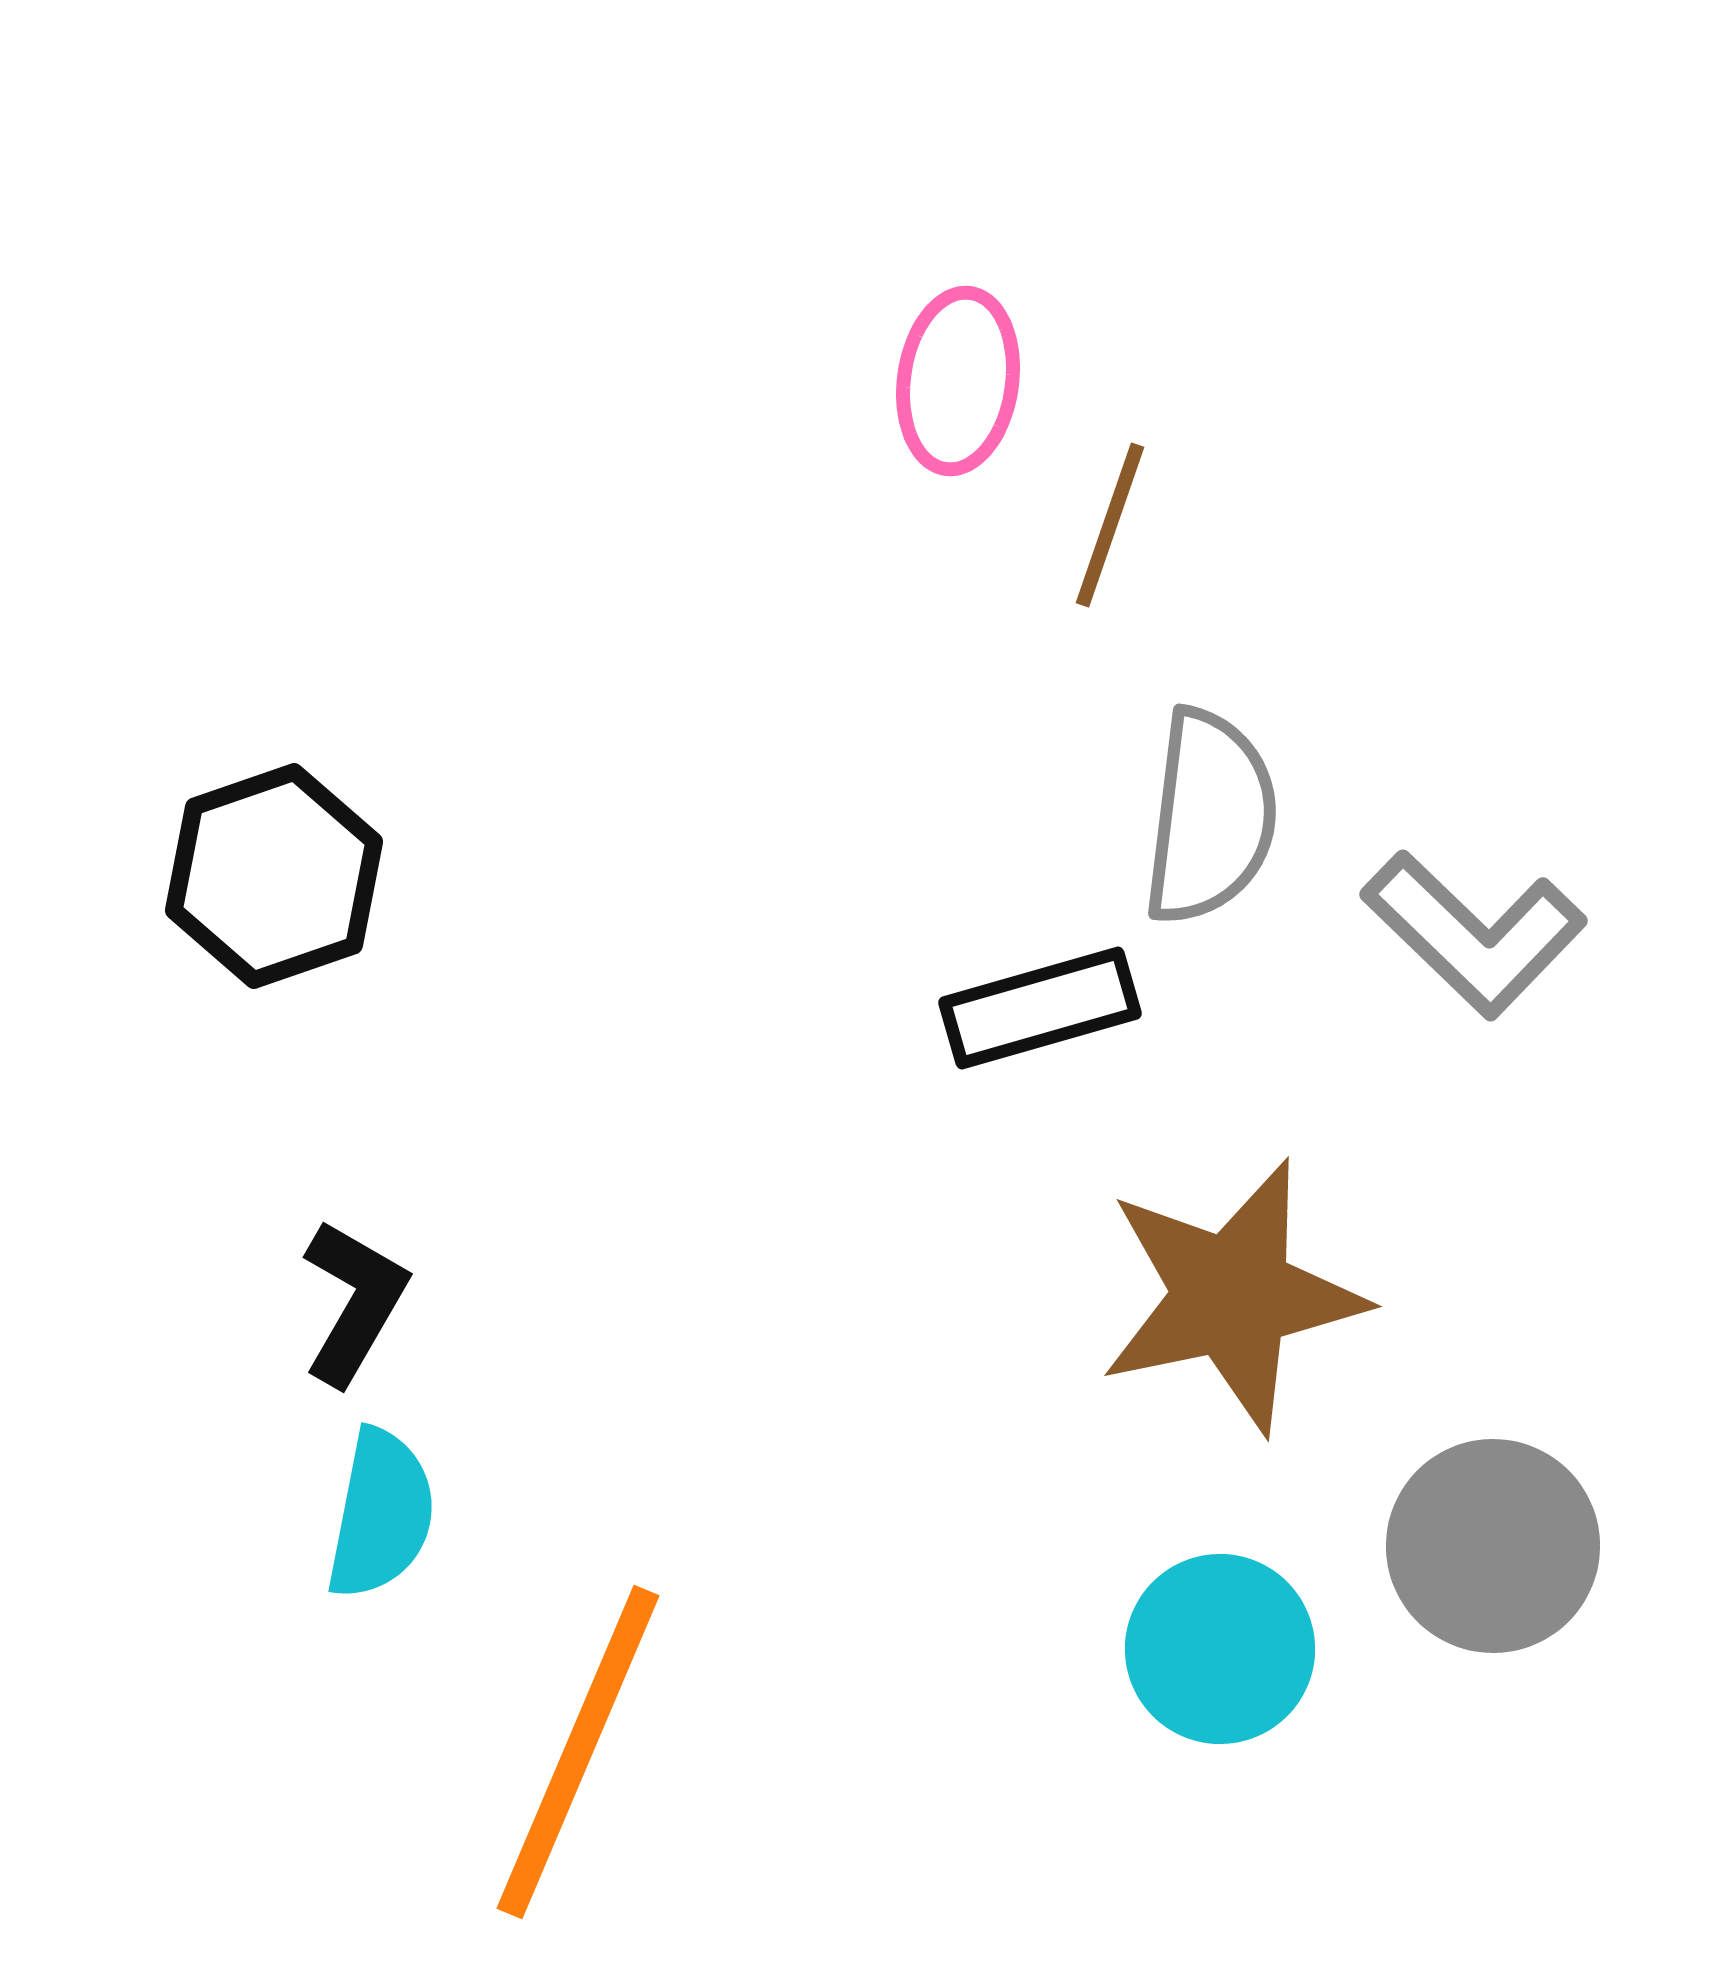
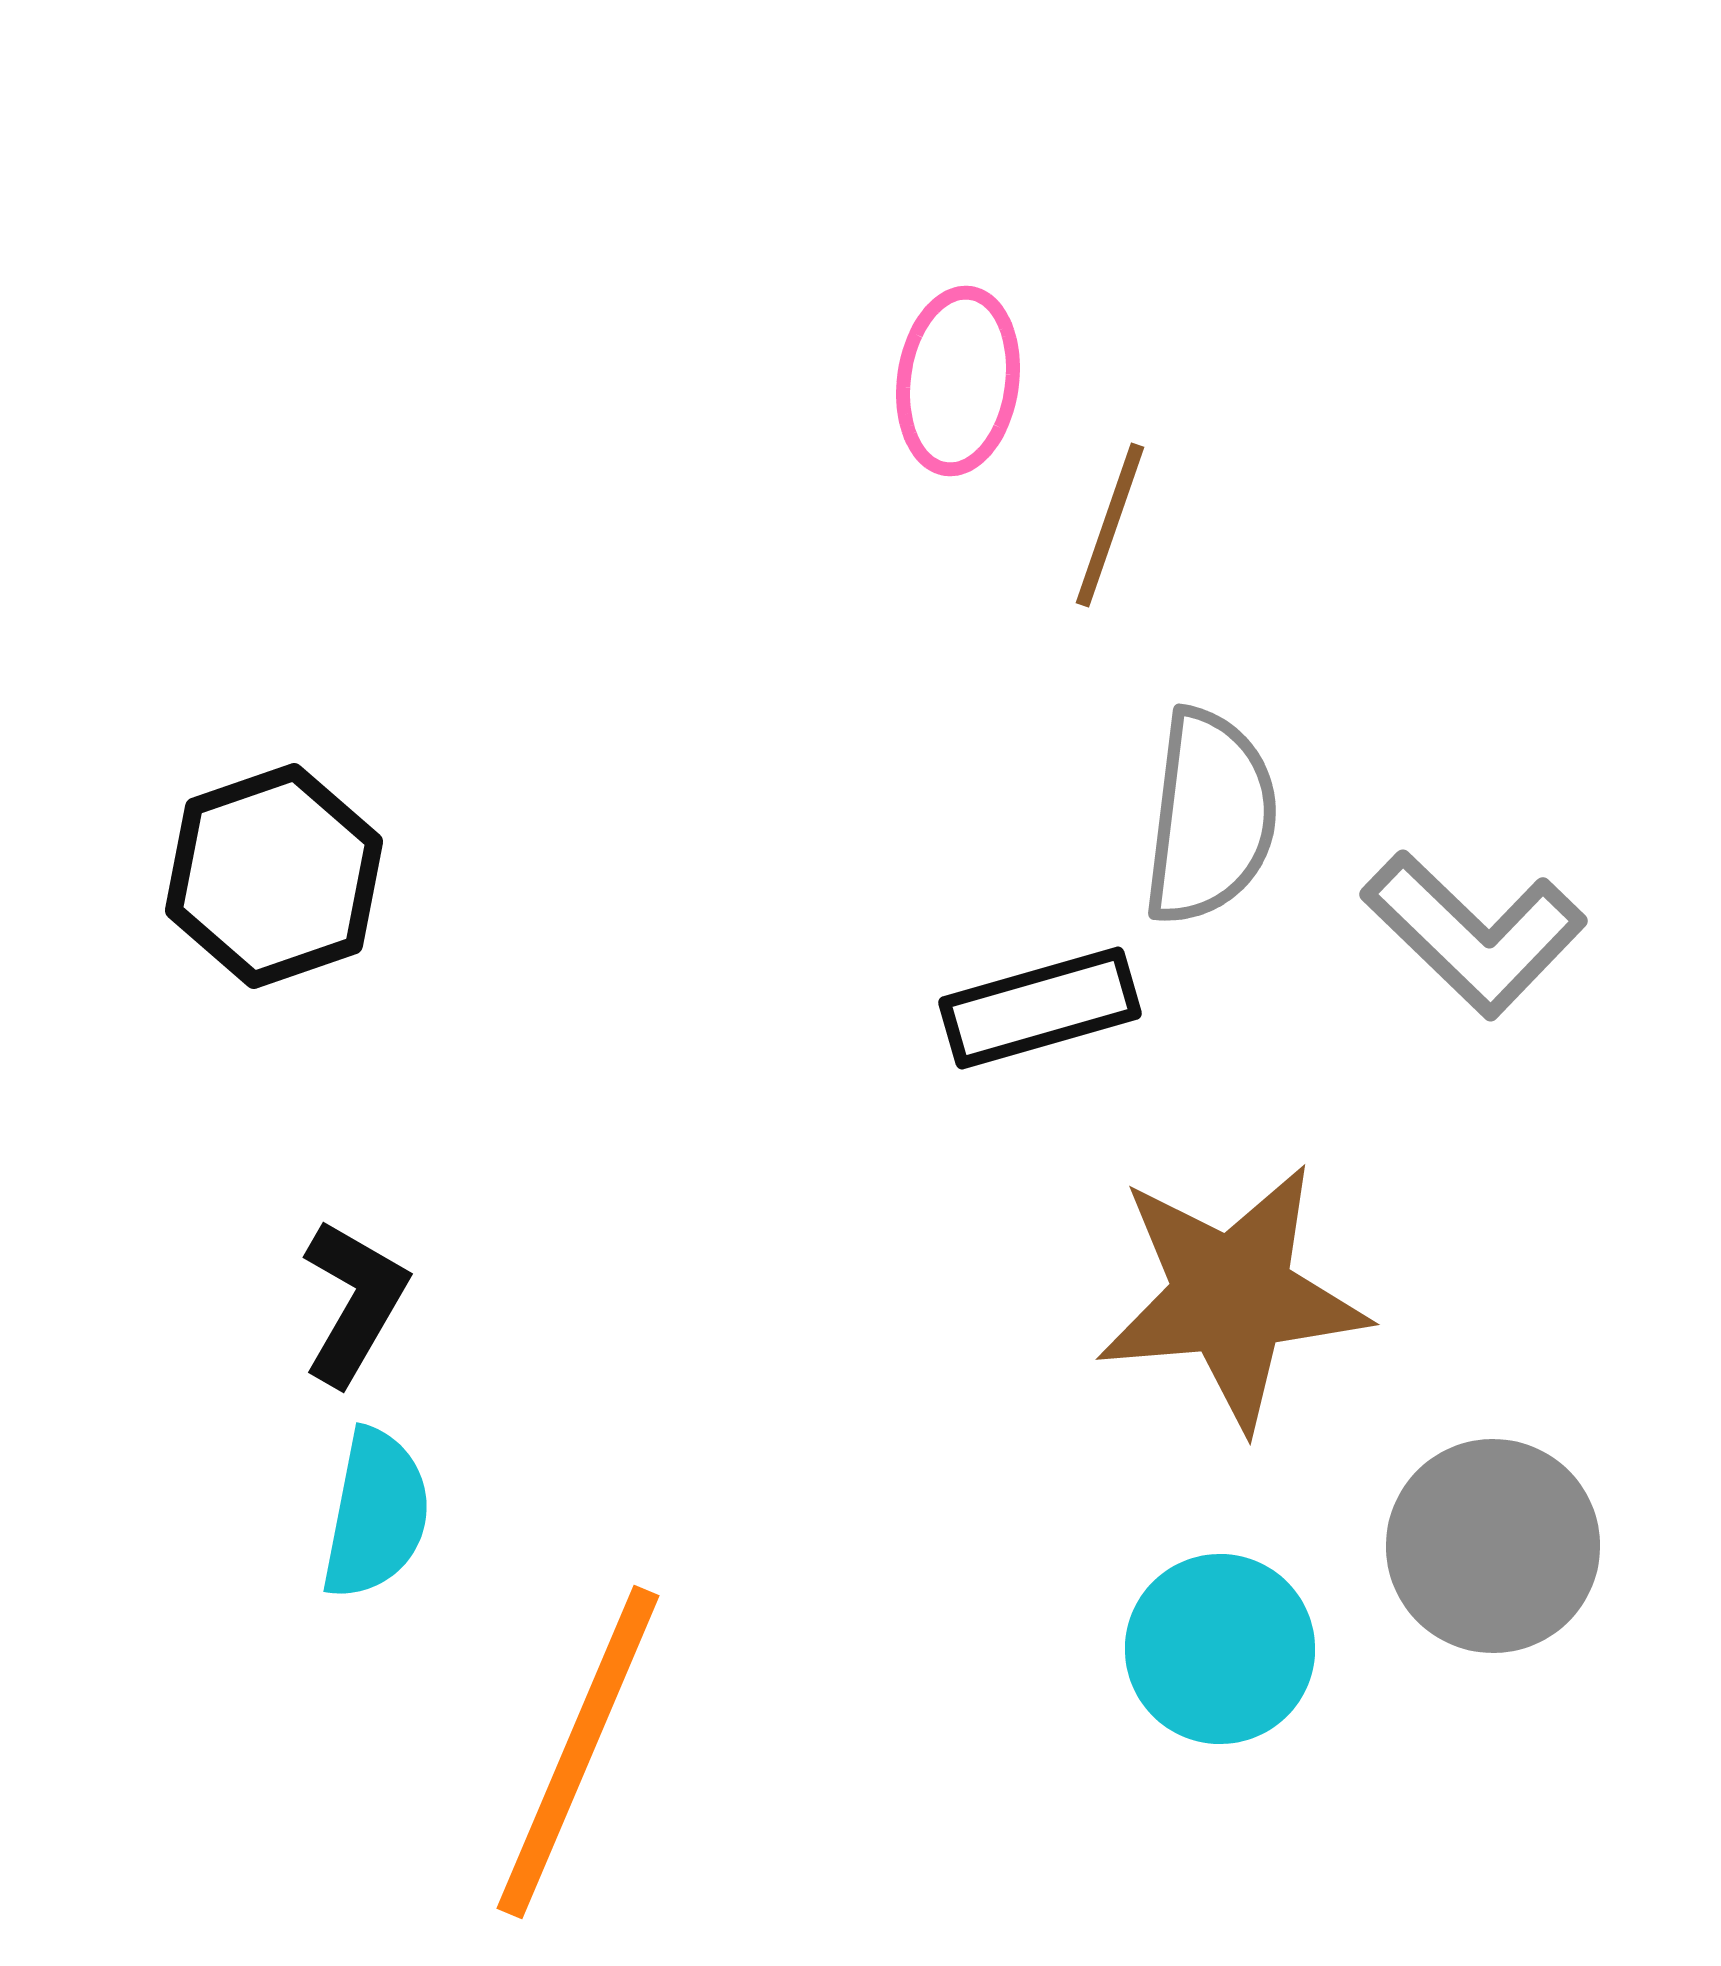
brown star: rotated 7 degrees clockwise
cyan semicircle: moved 5 px left
